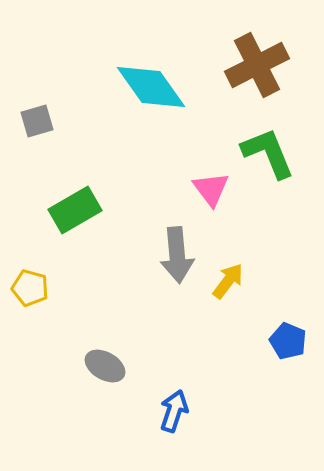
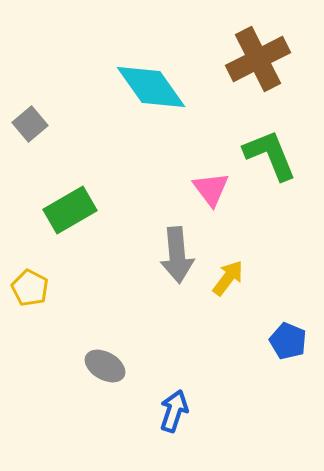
brown cross: moved 1 px right, 6 px up
gray square: moved 7 px left, 3 px down; rotated 24 degrees counterclockwise
green L-shape: moved 2 px right, 2 px down
green rectangle: moved 5 px left
yellow arrow: moved 3 px up
yellow pentagon: rotated 12 degrees clockwise
